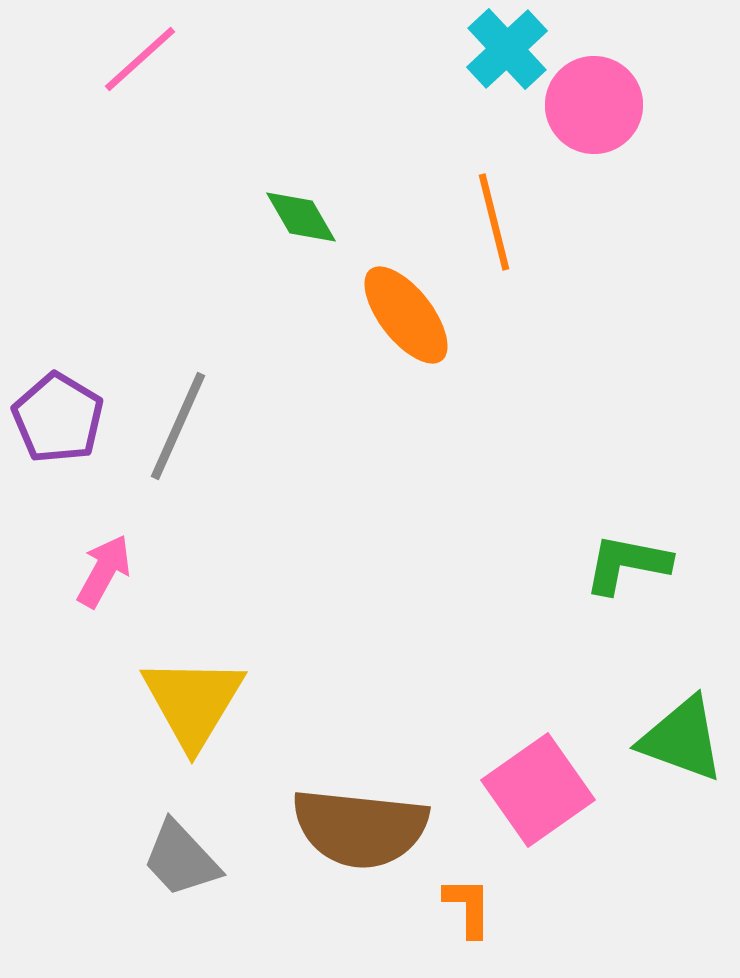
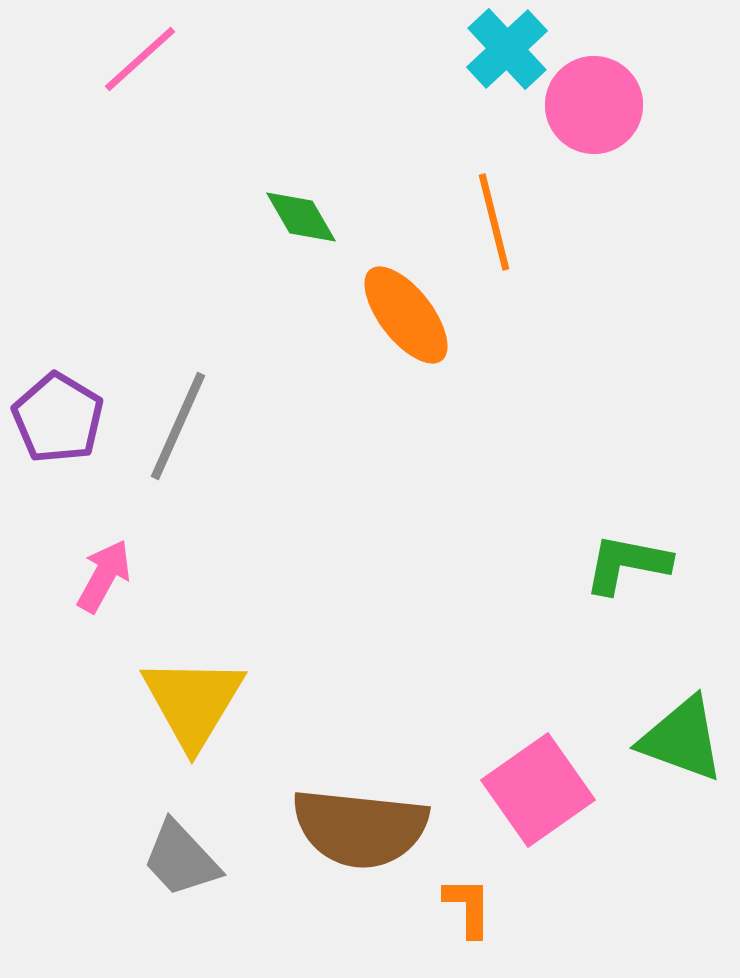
pink arrow: moved 5 px down
